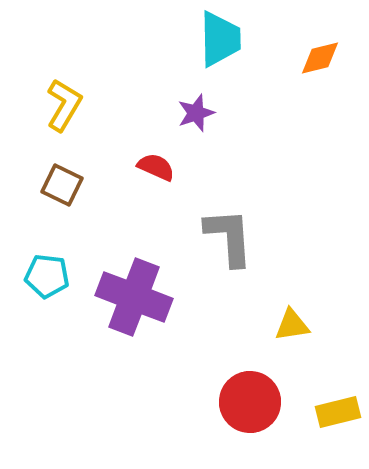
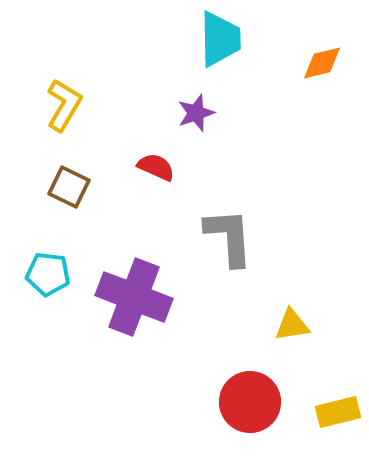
orange diamond: moved 2 px right, 5 px down
brown square: moved 7 px right, 2 px down
cyan pentagon: moved 1 px right, 2 px up
